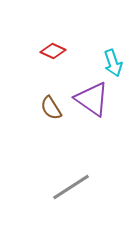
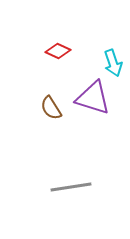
red diamond: moved 5 px right
purple triangle: moved 1 px right, 1 px up; rotated 18 degrees counterclockwise
gray line: rotated 24 degrees clockwise
